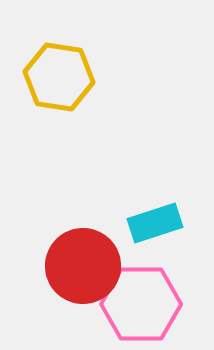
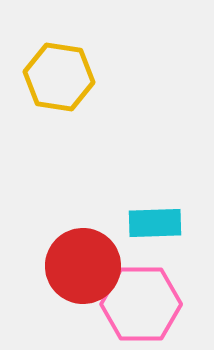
cyan rectangle: rotated 16 degrees clockwise
